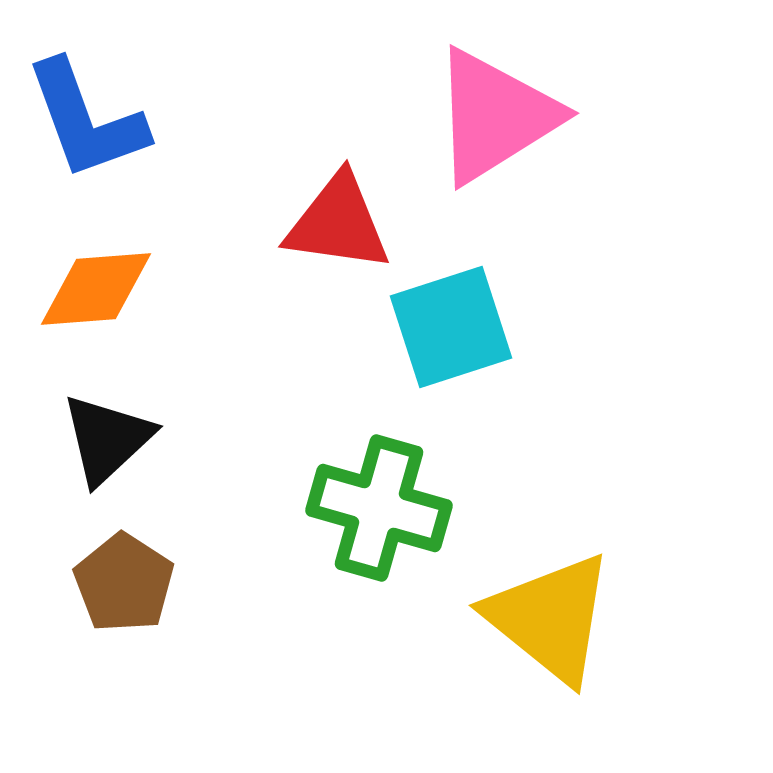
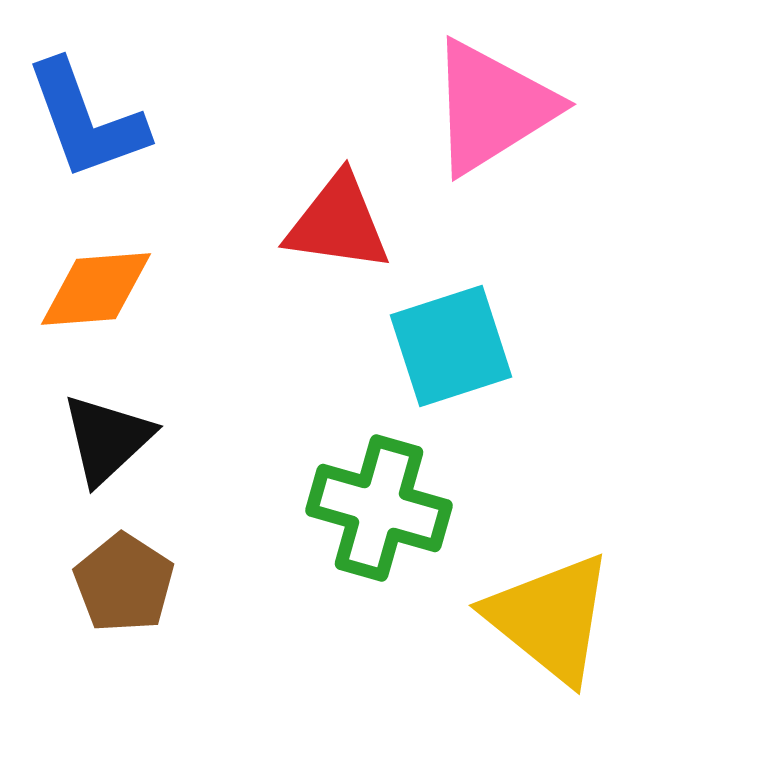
pink triangle: moved 3 px left, 9 px up
cyan square: moved 19 px down
